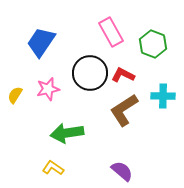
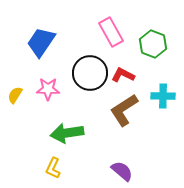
pink star: rotated 15 degrees clockwise
yellow L-shape: rotated 100 degrees counterclockwise
